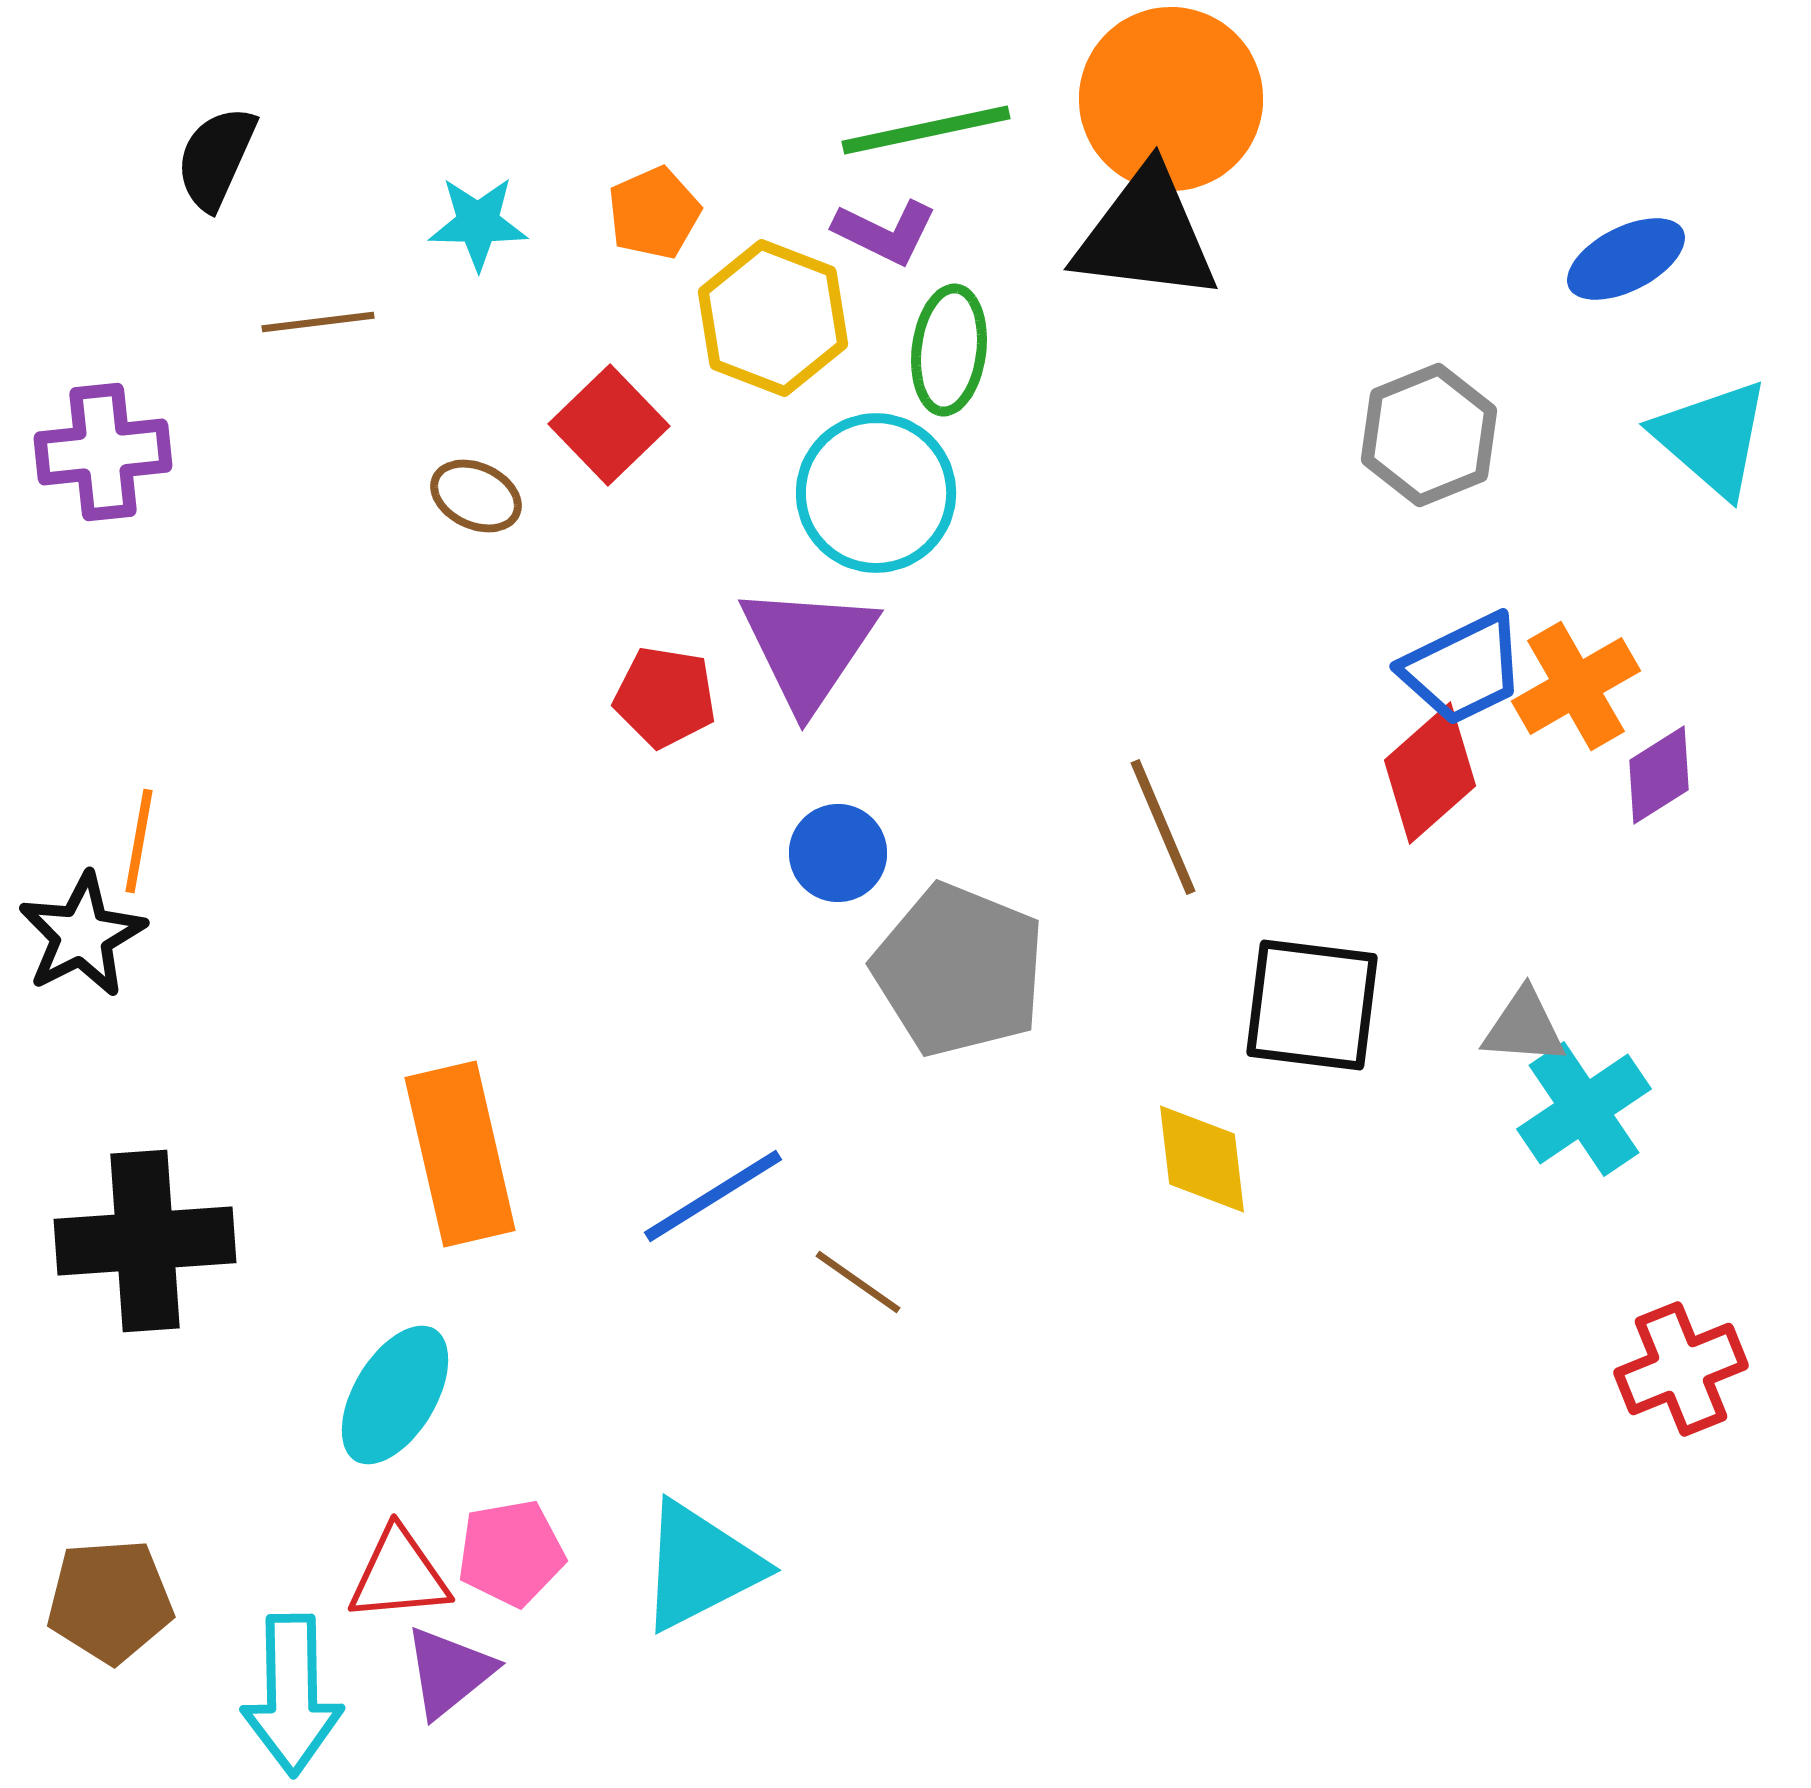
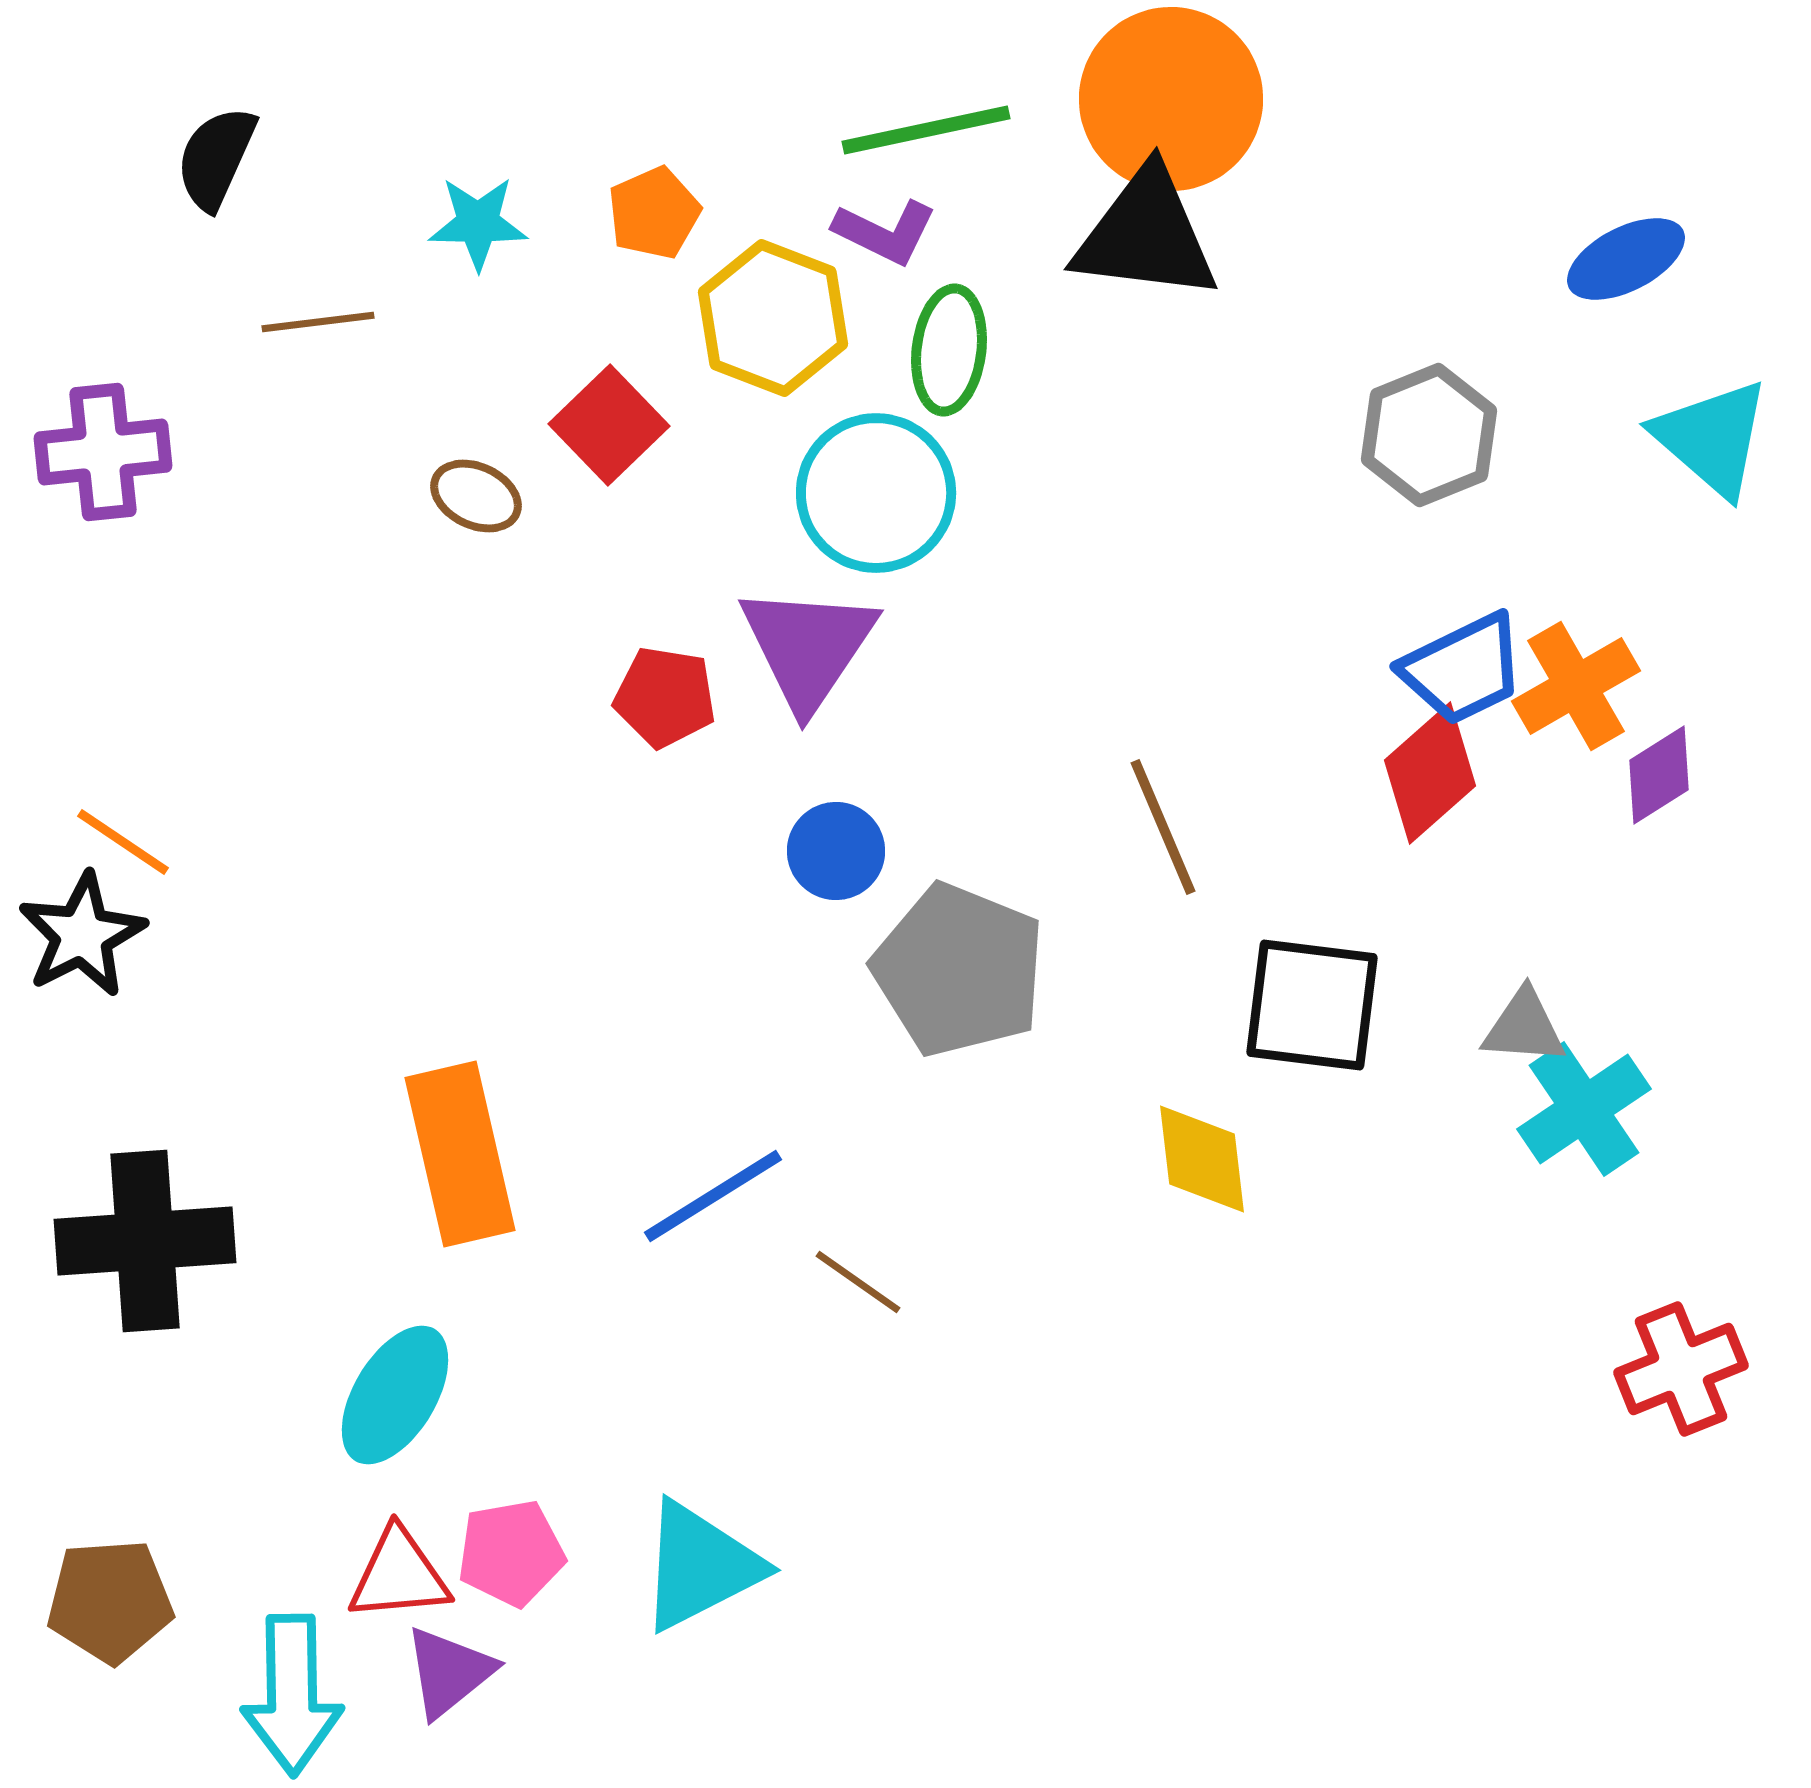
orange line at (139, 841): moved 16 px left, 1 px down; rotated 66 degrees counterclockwise
blue circle at (838, 853): moved 2 px left, 2 px up
